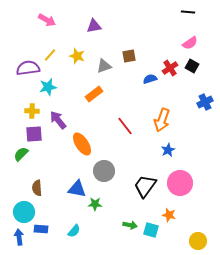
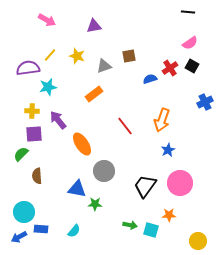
brown semicircle: moved 12 px up
orange star: rotated 16 degrees counterclockwise
blue arrow: rotated 112 degrees counterclockwise
